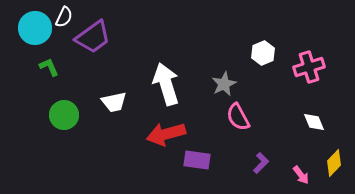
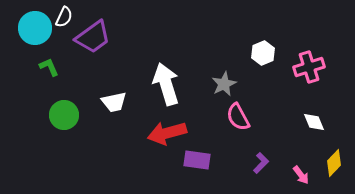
red arrow: moved 1 px right, 1 px up
